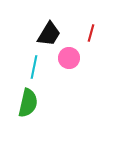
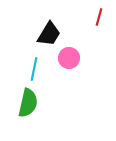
red line: moved 8 px right, 16 px up
cyan line: moved 2 px down
